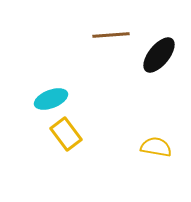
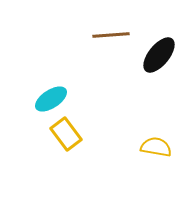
cyan ellipse: rotated 12 degrees counterclockwise
